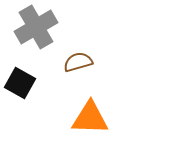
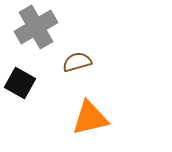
brown semicircle: moved 1 px left
orange triangle: rotated 15 degrees counterclockwise
